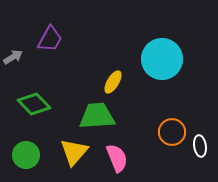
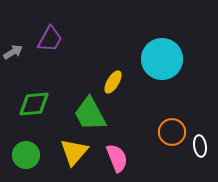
gray arrow: moved 5 px up
green diamond: rotated 52 degrees counterclockwise
green trapezoid: moved 7 px left, 2 px up; rotated 114 degrees counterclockwise
